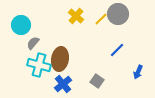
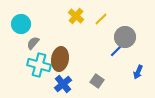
gray circle: moved 7 px right, 23 px down
cyan circle: moved 1 px up
